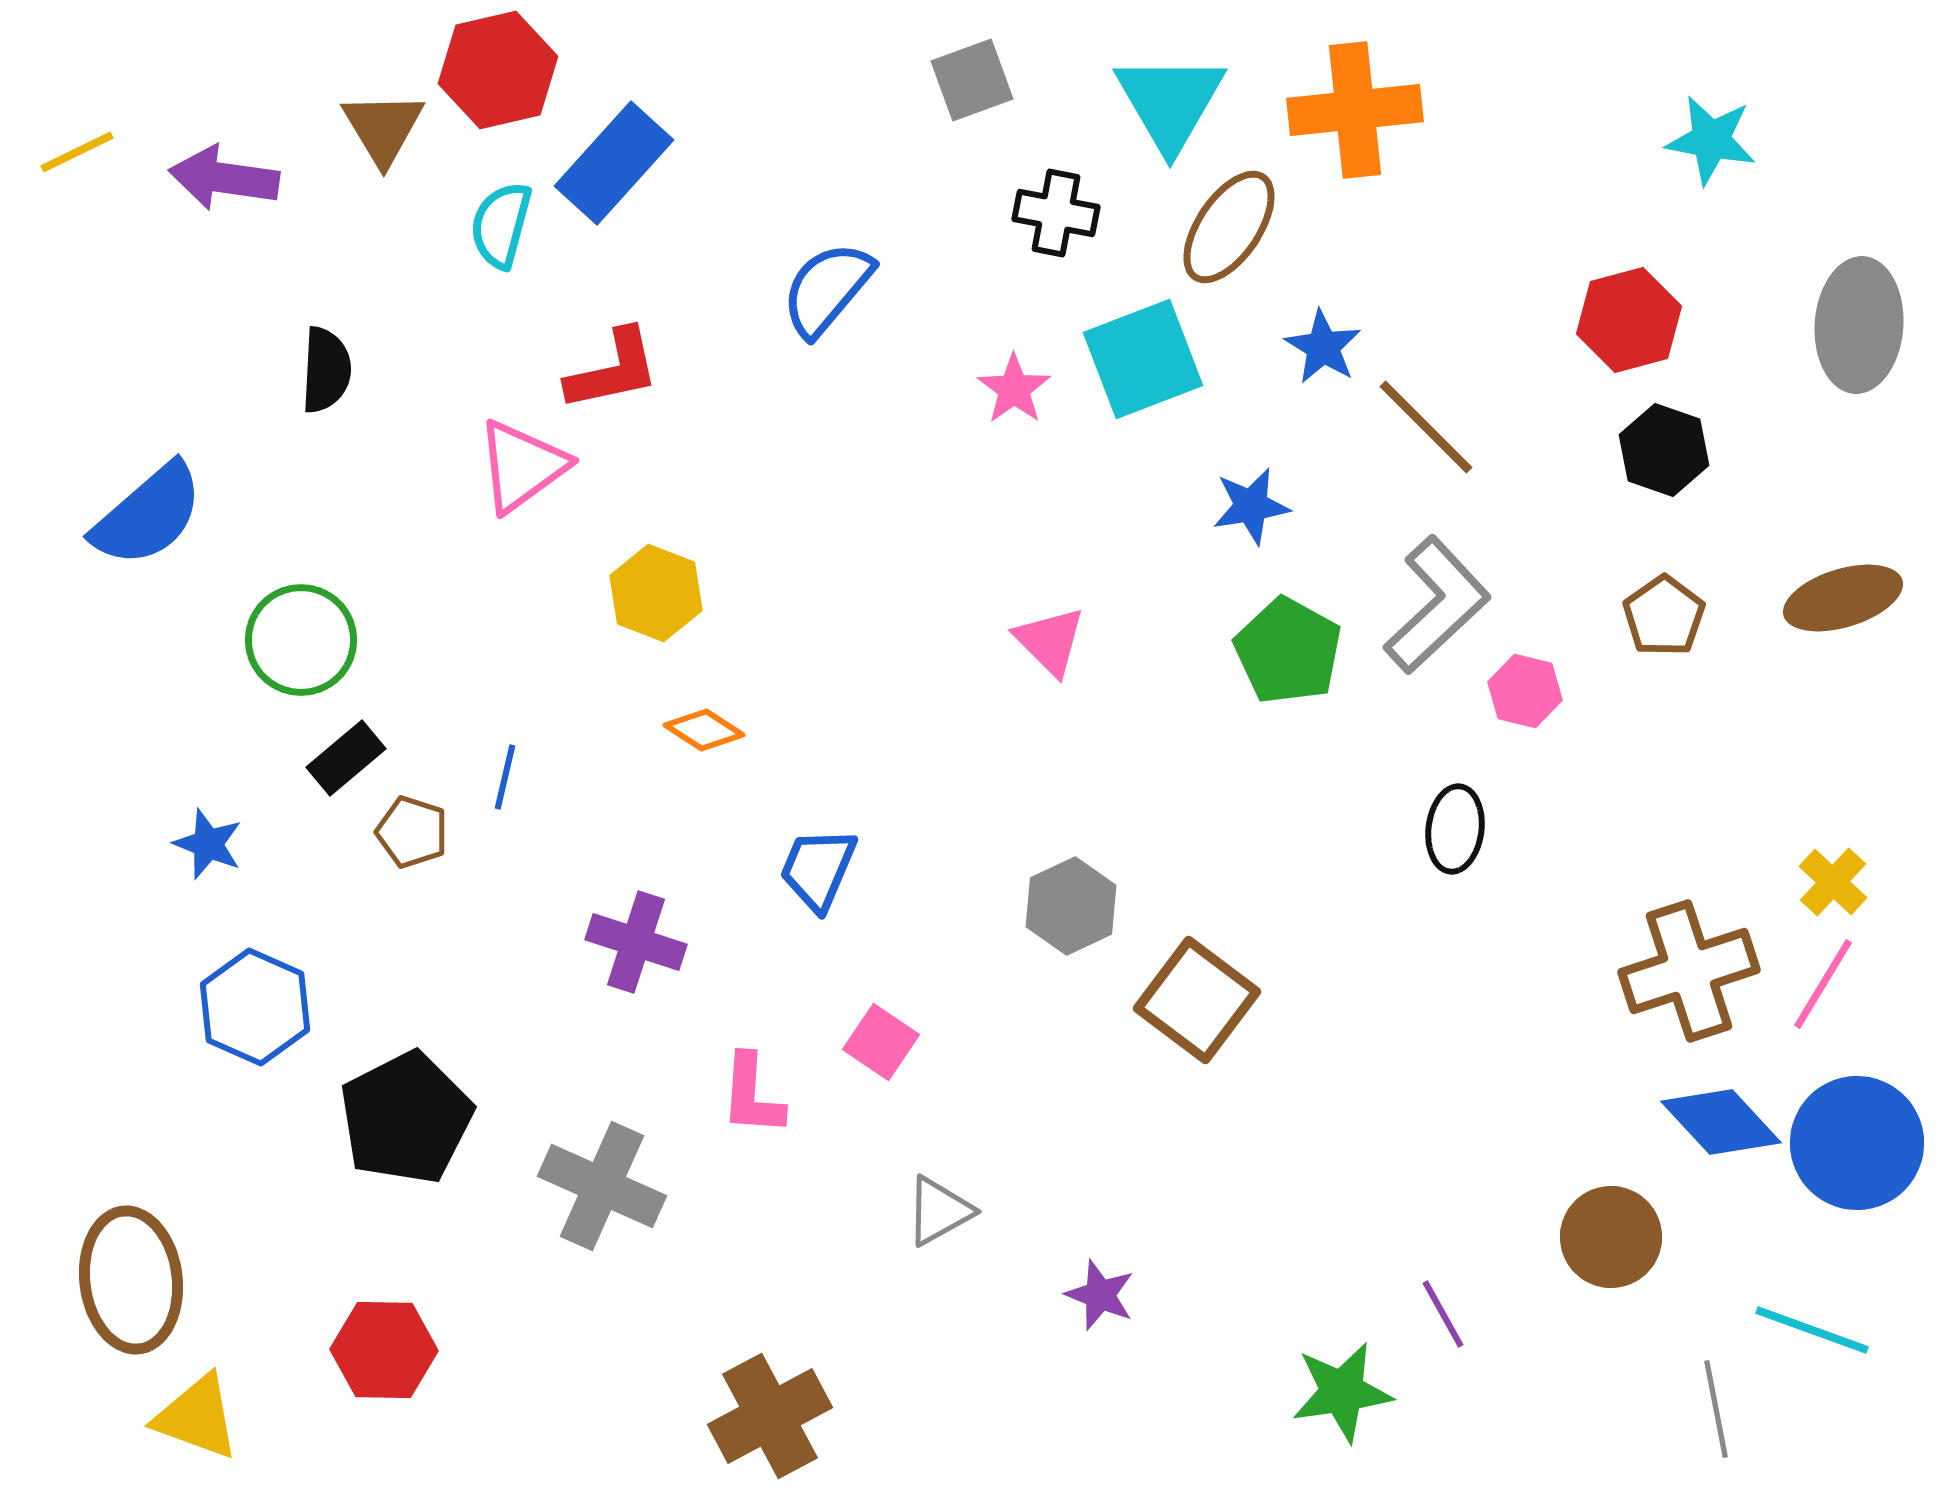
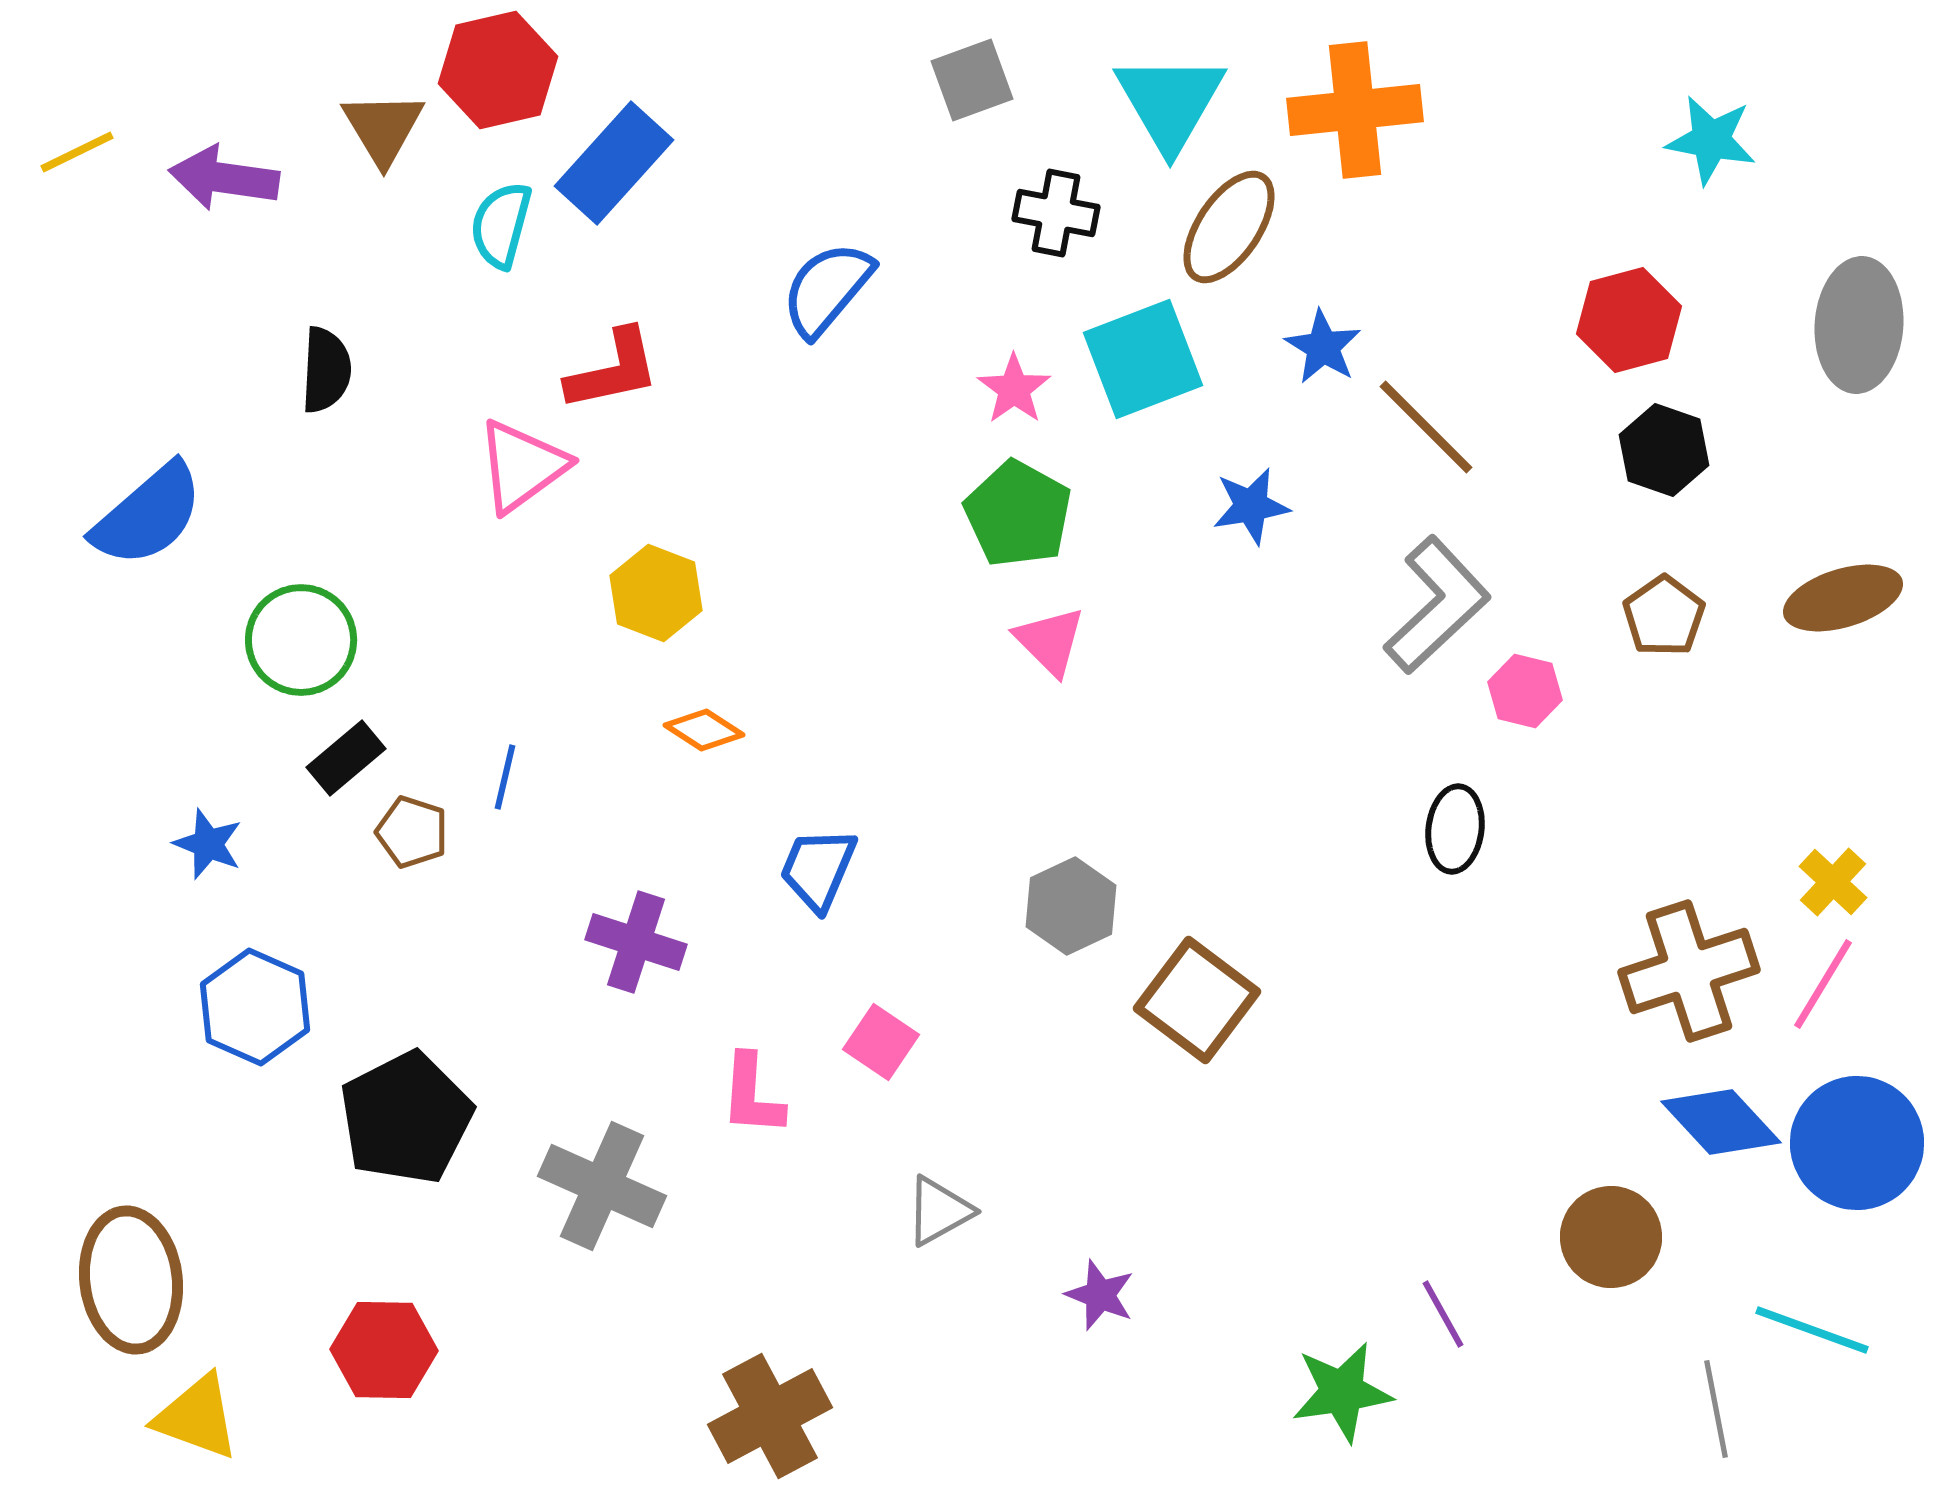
green pentagon at (1288, 651): moved 270 px left, 137 px up
